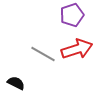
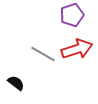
black semicircle: rotated 12 degrees clockwise
